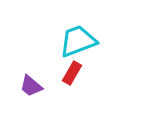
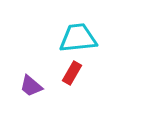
cyan trapezoid: moved 3 px up; rotated 15 degrees clockwise
